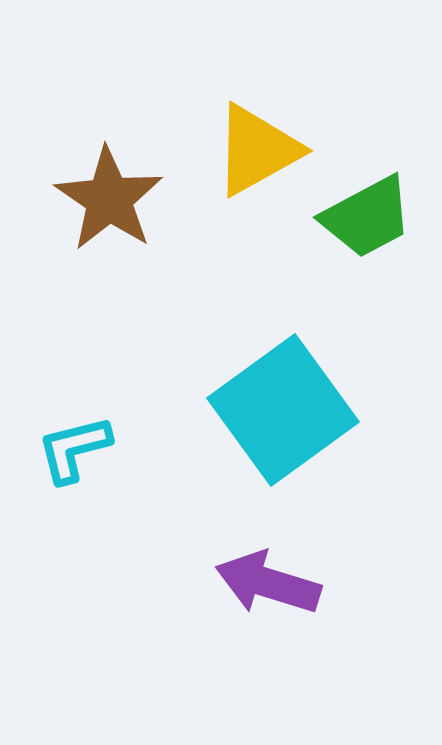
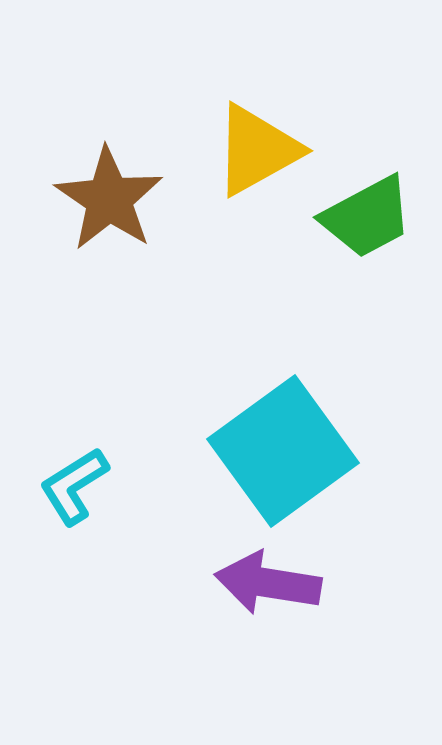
cyan square: moved 41 px down
cyan L-shape: moved 37 px down; rotated 18 degrees counterclockwise
purple arrow: rotated 8 degrees counterclockwise
